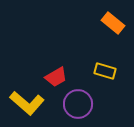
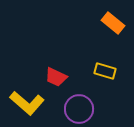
red trapezoid: rotated 55 degrees clockwise
purple circle: moved 1 px right, 5 px down
